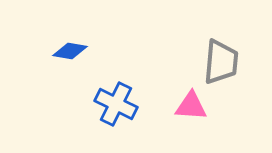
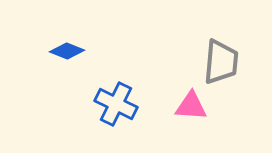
blue diamond: moved 3 px left; rotated 12 degrees clockwise
